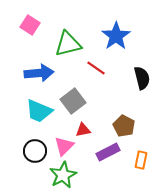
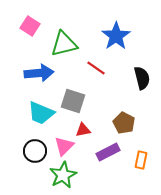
pink square: moved 1 px down
green triangle: moved 4 px left
gray square: rotated 35 degrees counterclockwise
cyan trapezoid: moved 2 px right, 2 px down
brown pentagon: moved 3 px up
